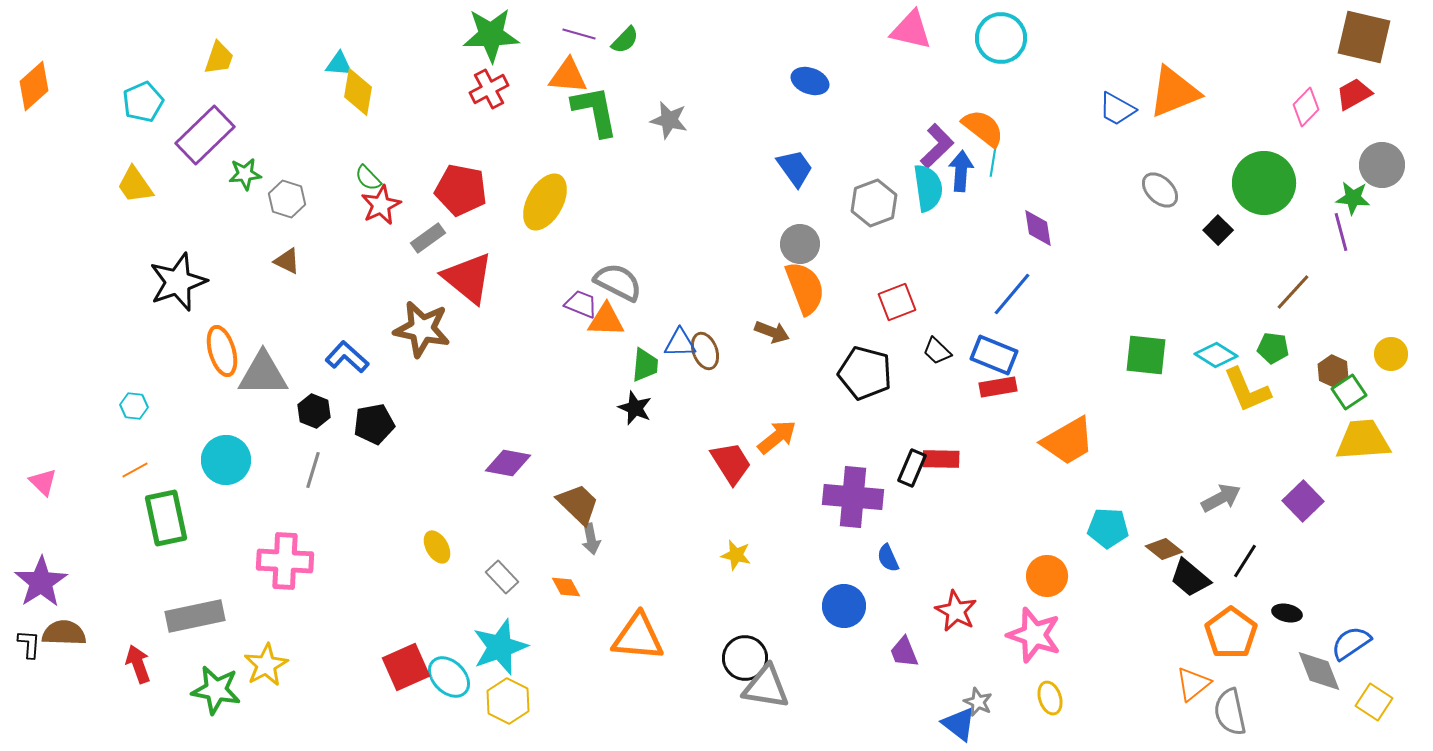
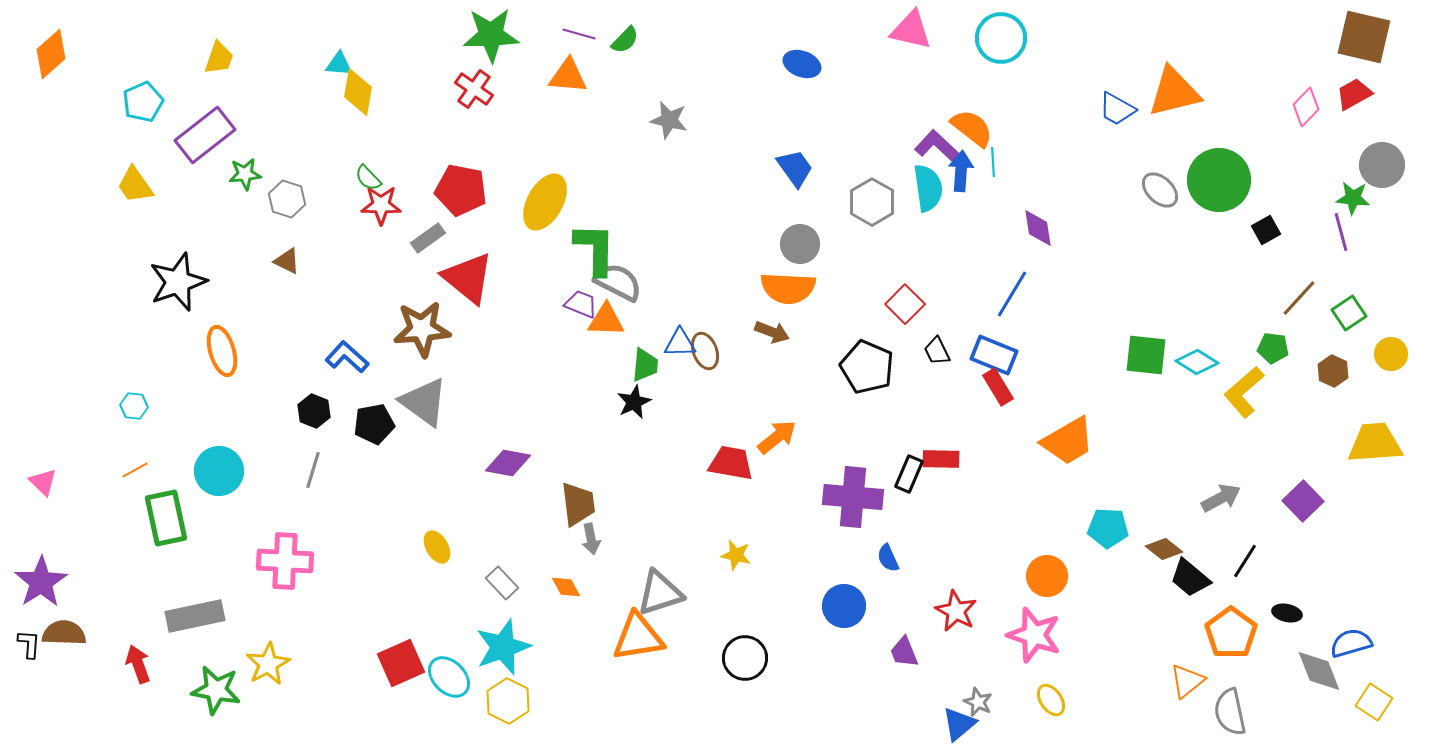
blue ellipse at (810, 81): moved 8 px left, 17 px up
orange diamond at (34, 86): moved 17 px right, 32 px up
red cross at (489, 89): moved 15 px left; rotated 27 degrees counterclockwise
orange triangle at (1174, 92): rotated 8 degrees clockwise
green L-shape at (595, 111): moved 138 px down; rotated 12 degrees clockwise
orange semicircle at (983, 128): moved 11 px left
purple rectangle at (205, 135): rotated 6 degrees clockwise
purple L-shape at (937, 146): rotated 93 degrees counterclockwise
cyan line at (993, 162): rotated 12 degrees counterclockwise
green circle at (1264, 183): moved 45 px left, 3 px up
gray hexagon at (874, 203): moved 2 px left, 1 px up; rotated 9 degrees counterclockwise
red star at (381, 205): rotated 27 degrees clockwise
black square at (1218, 230): moved 48 px right; rotated 16 degrees clockwise
orange semicircle at (805, 288): moved 17 px left; rotated 114 degrees clockwise
brown line at (1293, 292): moved 6 px right, 6 px down
blue line at (1012, 294): rotated 9 degrees counterclockwise
red square at (897, 302): moved 8 px right, 2 px down; rotated 24 degrees counterclockwise
brown star at (422, 329): rotated 16 degrees counterclockwise
black trapezoid at (937, 351): rotated 20 degrees clockwise
cyan diamond at (1216, 355): moved 19 px left, 7 px down
black pentagon at (865, 373): moved 2 px right, 6 px up; rotated 8 degrees clockwise
gray triangle at (263, 374): moved 161 px right, 28 px down; rotated 36 degrees clockwise
red rectangle at (998, 387): rotated 69 degrees clockwise
yellow L-shape at (1247, 390): moved 3 px left, 2 px down; rotated 72 degrees clockwise
green square at (1349, 392): moved 79 px up
black star at (635, 408): moved 1 px left, 6 px up; rotated 24 degrees clockwise
yellow trapezoid at (1363, 440): moved 12 px right, 3 px down
cyan circle at (226, 460): moved 7 px left, 11 px down
red trapezoid at (731, 463): rotated 48 degrees counterclockwise
black rectangle at (912, 468): moved 3 px left, 6 px down
brown trapezoid at (578, 504): rotated 39 degrees clockwise
gray rectangle at (502, 577): moved 6 px down
orange triangle at (638, 637): rotated 14 degrees counterclockwise
blue semicircle at (1351, 643): rotated 18 degrees clockwise
cyan star at (500, 647): moved 3 px right
yellow star at (266, 665): moved 2 px right, 1 px up
red square at (406, 667): moved 5 px left, 4 px up
orange triangle at (1193, 684): moved 6 px left, 3 px up
gray triangle at (766, 687): moved 106 px left, 94 px up; rotated 27 degrees counterclockwise
yellow ellipse at (1050, 698): moved 1 px right, 2 px down; rotated 16 degrees counterclockwise
blue triangle at (959, 724): rotated 42 degrees clockwise
